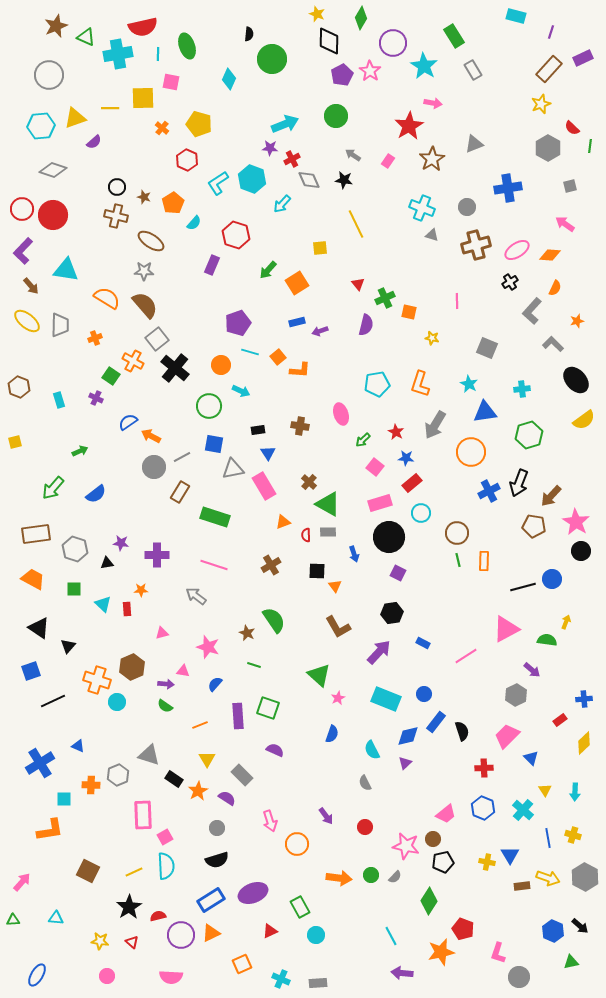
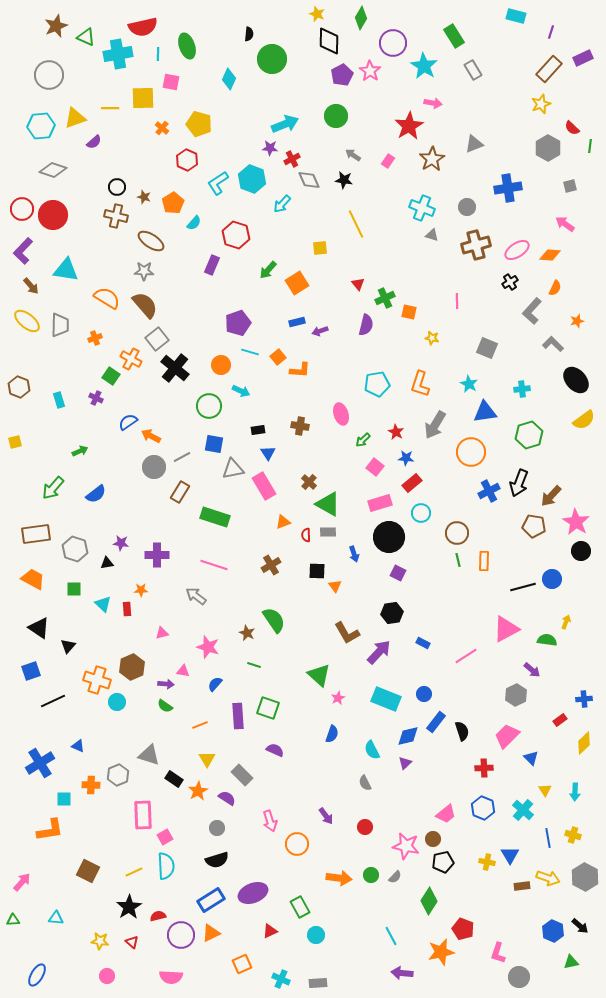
orange cross at (133, 361): moved 2 px left, 2 px up
brown L-shape at (338, 627): moved 9 px right, 6 px down
